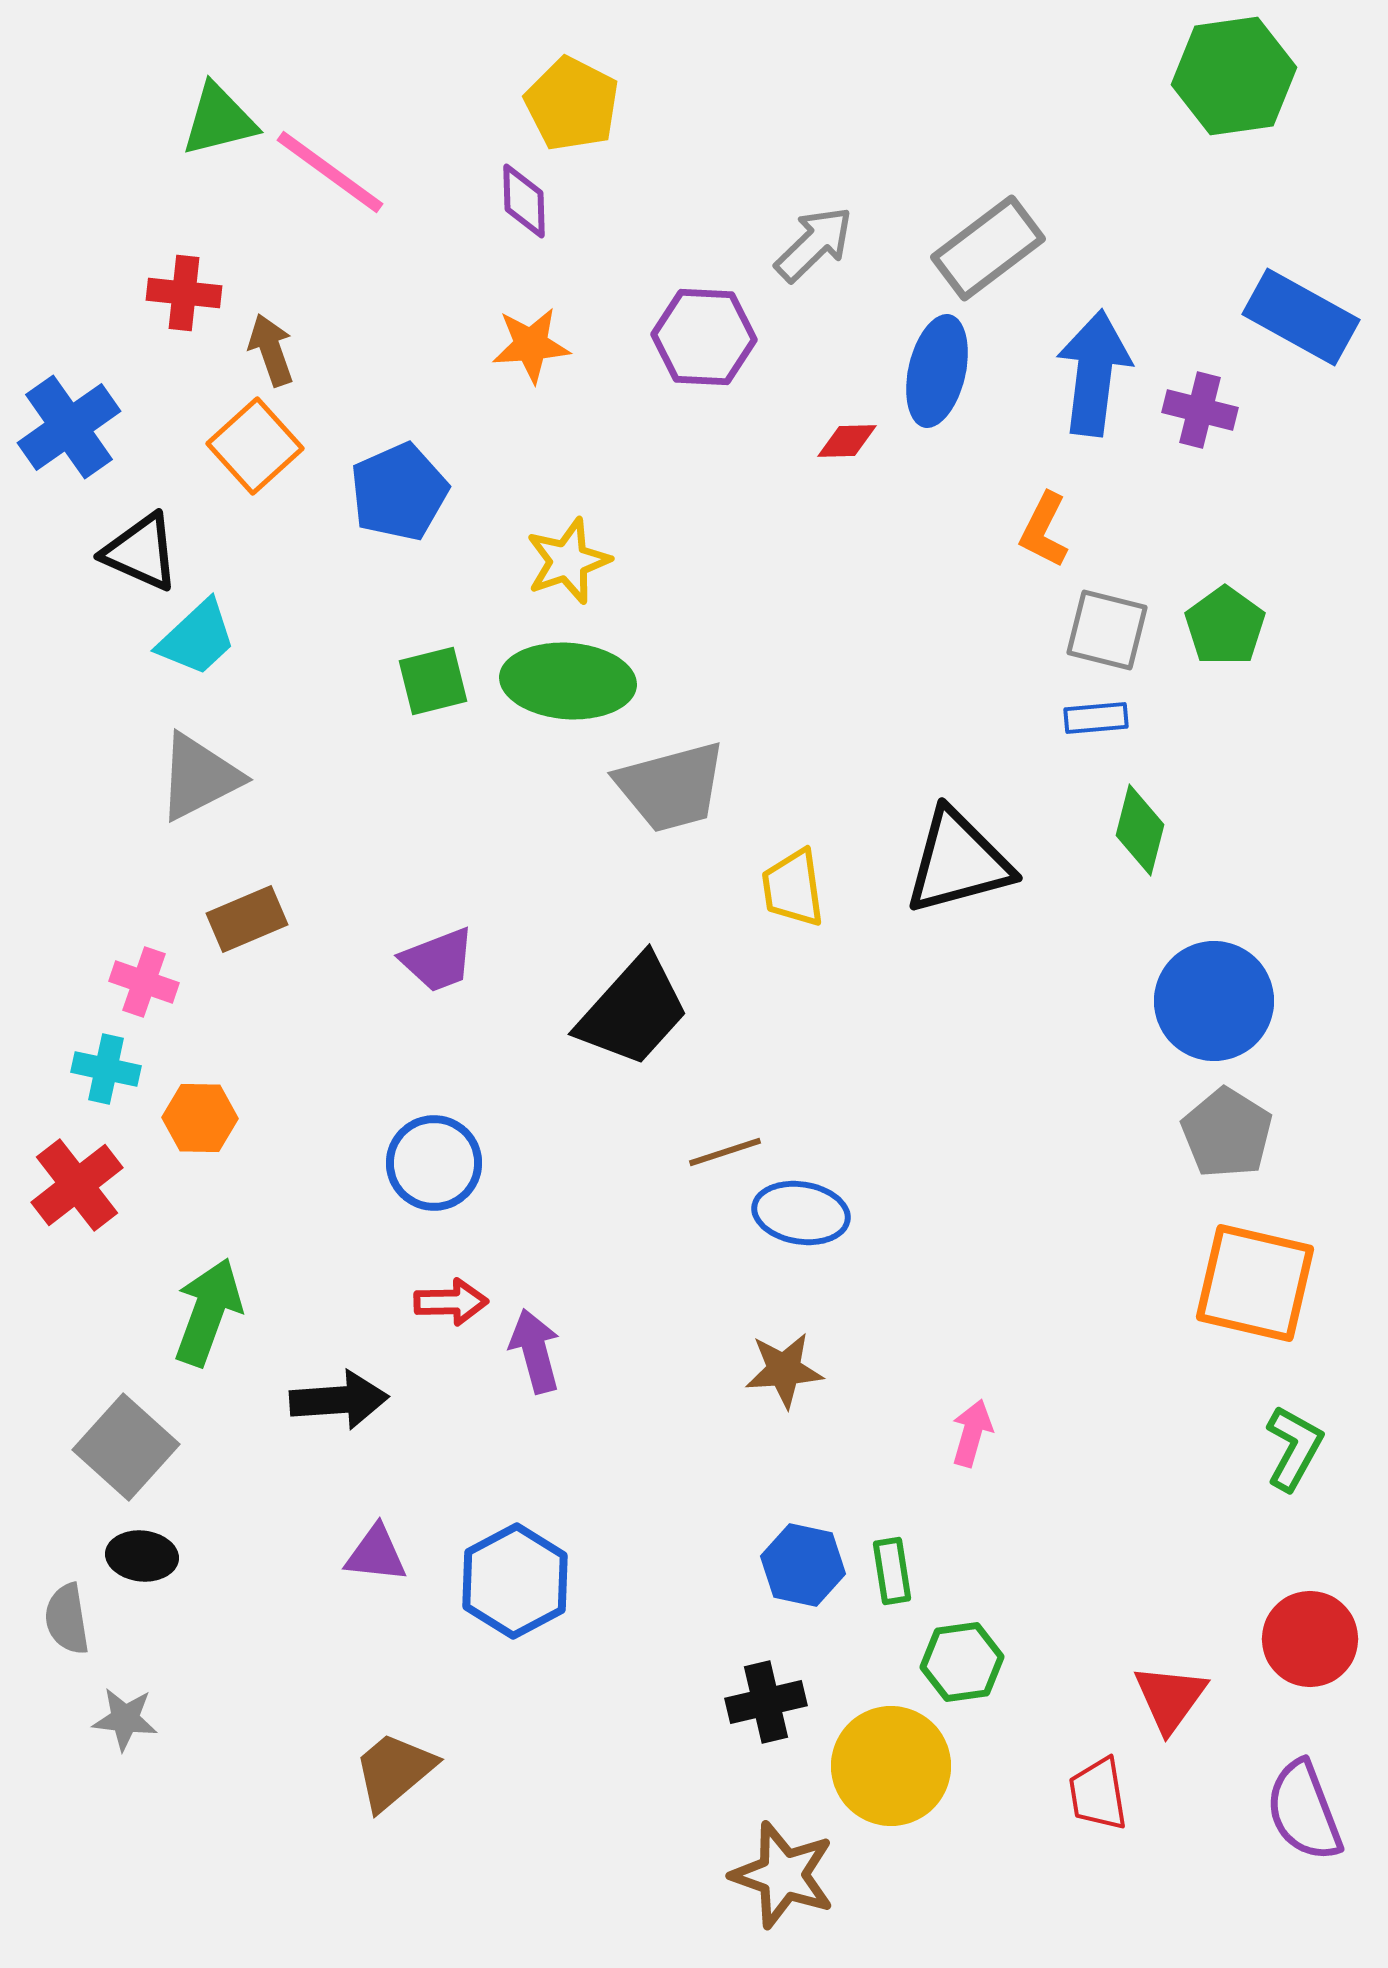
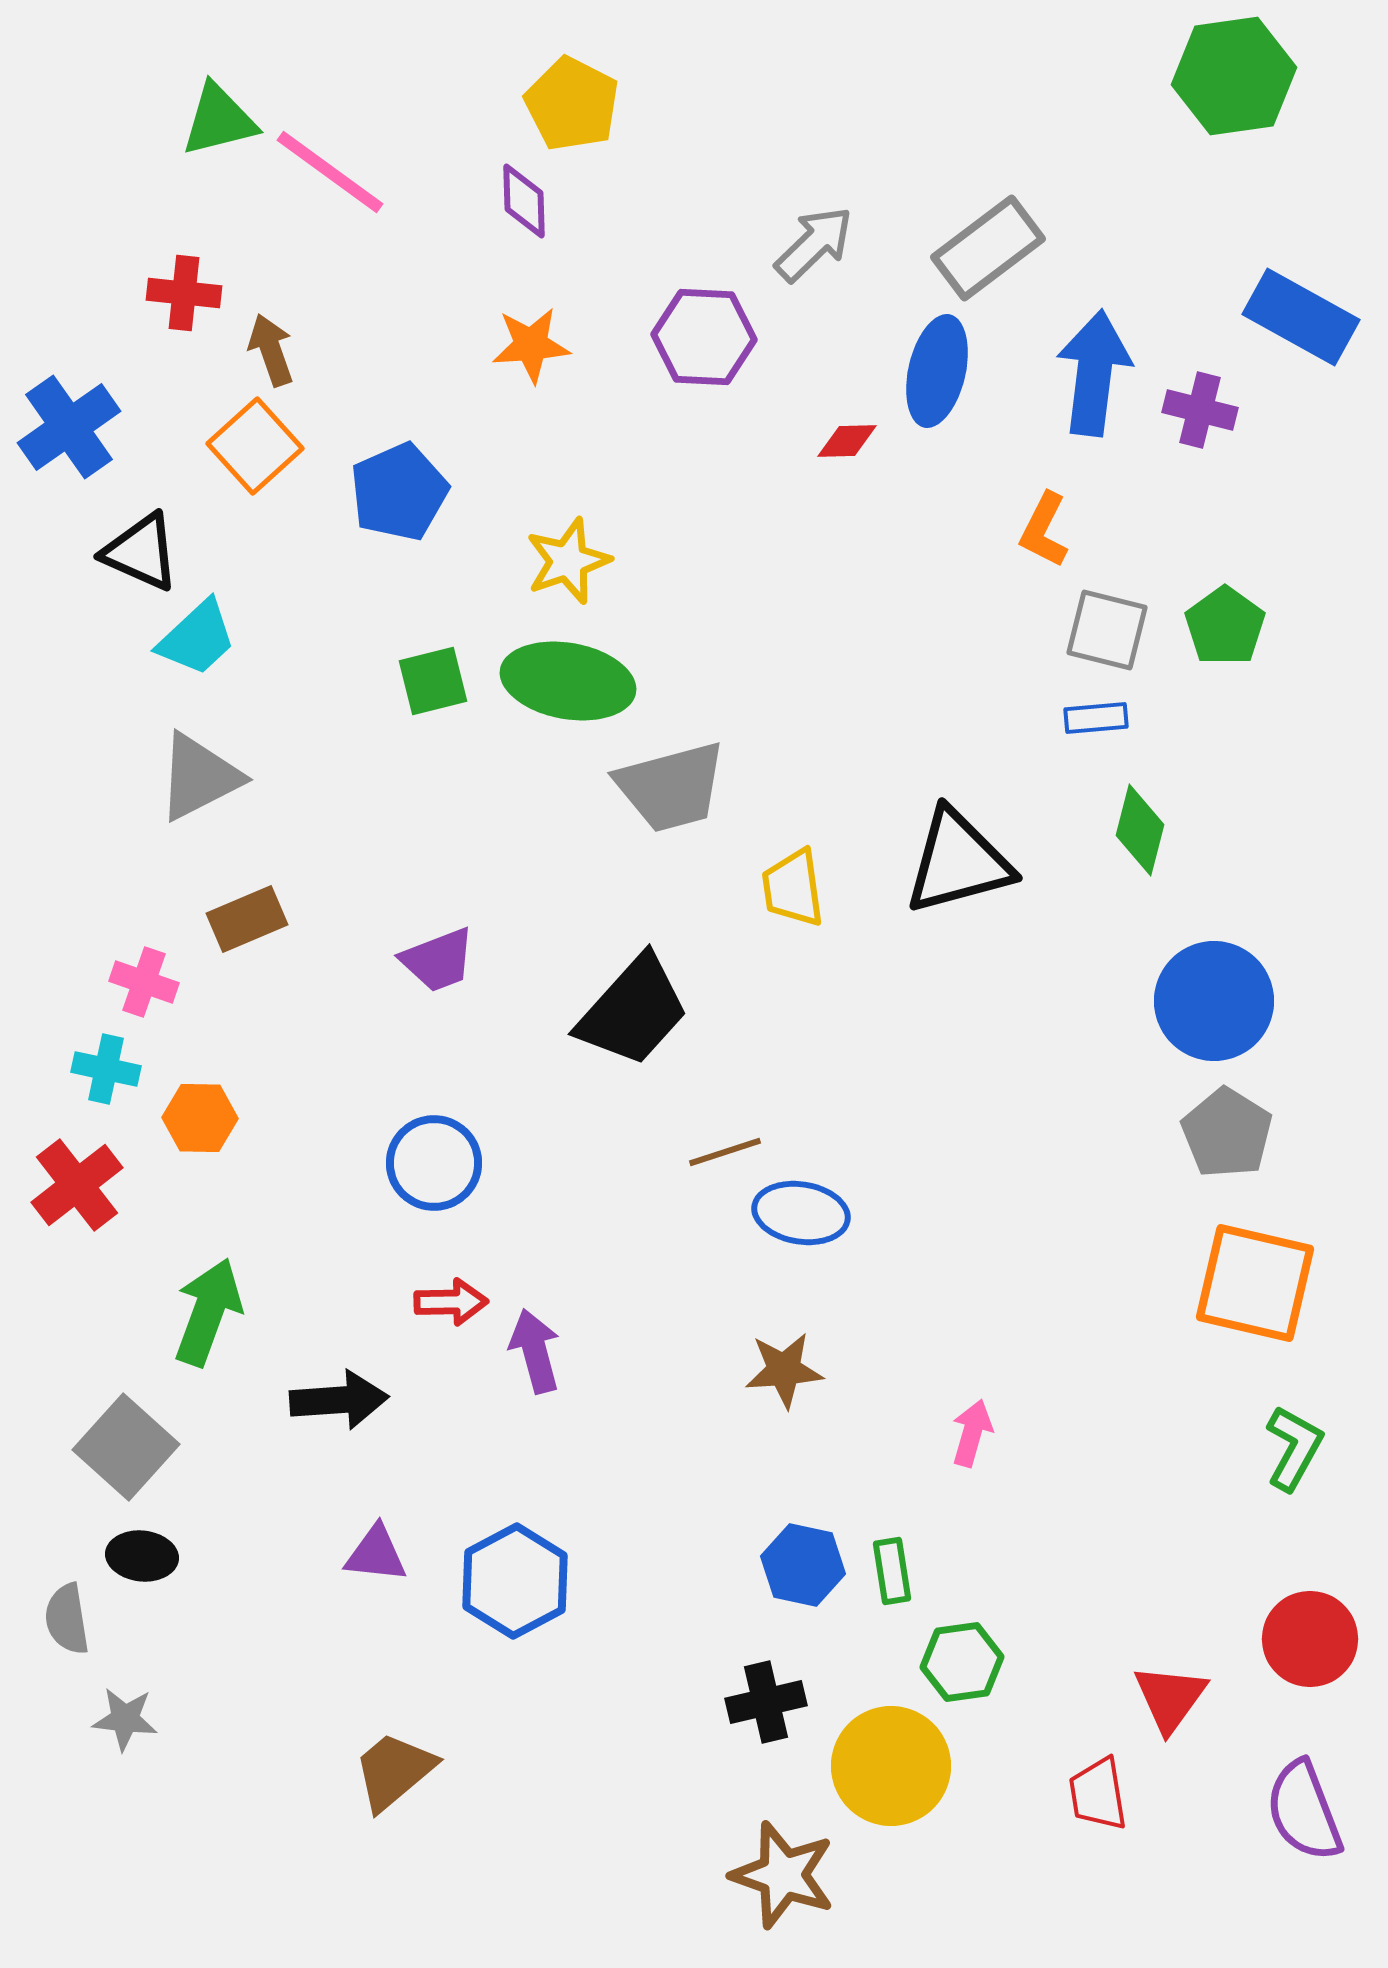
green ellipse at (568, 681): rotated 6 degrees clockwise
